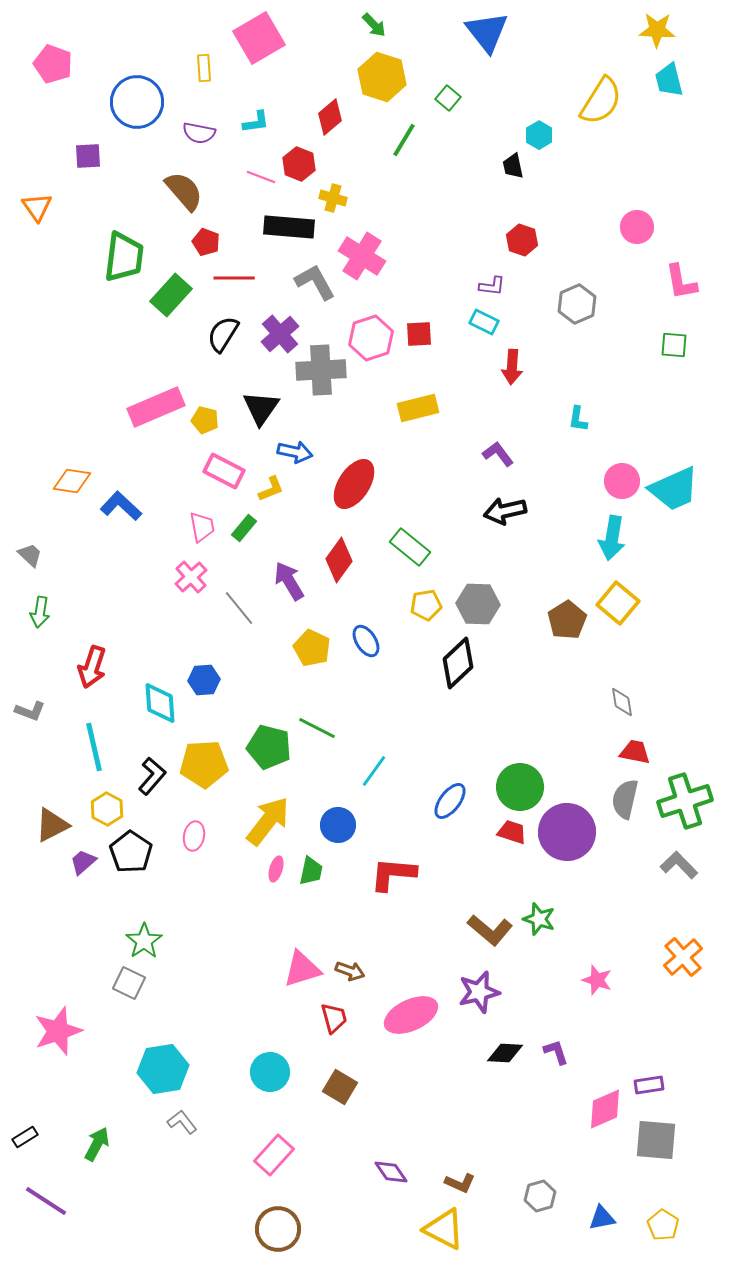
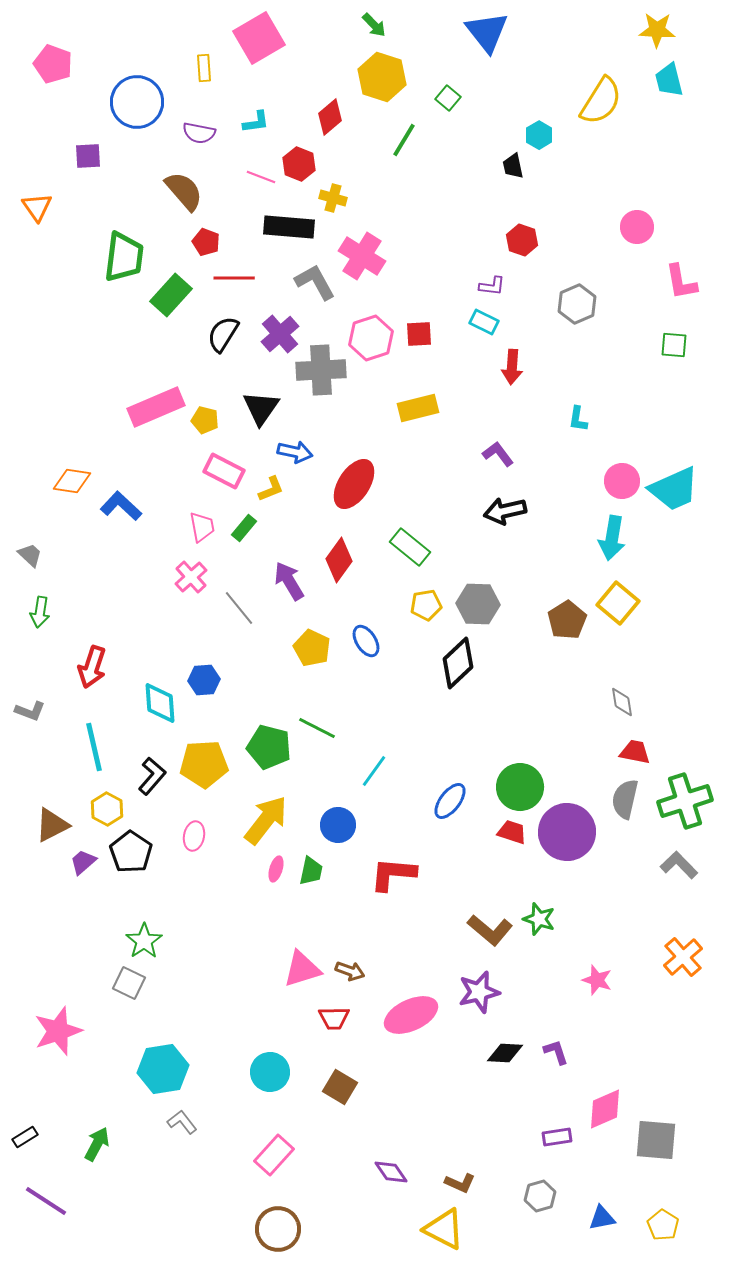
yellow arrow at (268, 821): moved 2 px left, 1 px up
red trapezoid at (334, 1018): rotated 104 degrees clockwise
purple rectangle at (649, 1085): moved 92 px left, 52 px down
